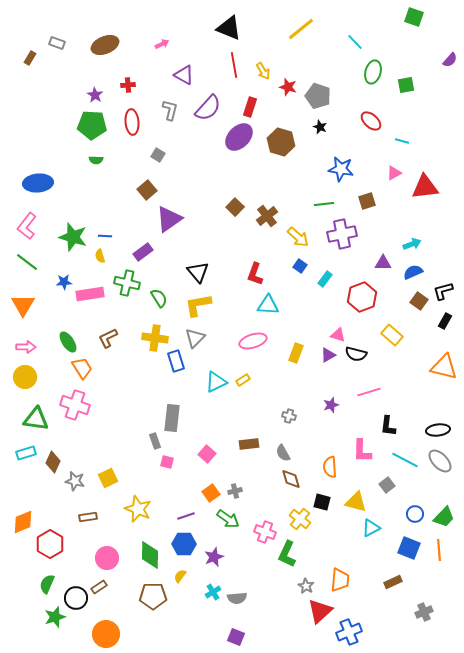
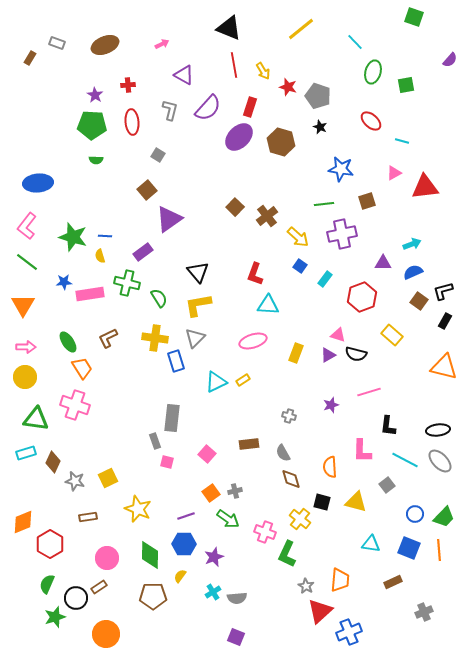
cyan triangle at (371, 528): moved 16 px down; rotated 36 degrees clockwise
